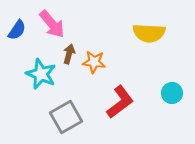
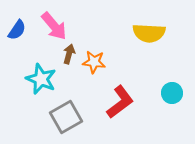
pink arrow: moved 2 px right, 2 px down
cyan star: moved 5 px down
